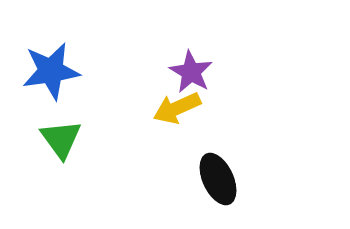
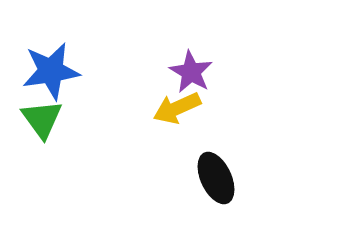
green triangle: moved 19 px left, 20 px up
black ellipse: moved 2 px left, 1 px up
